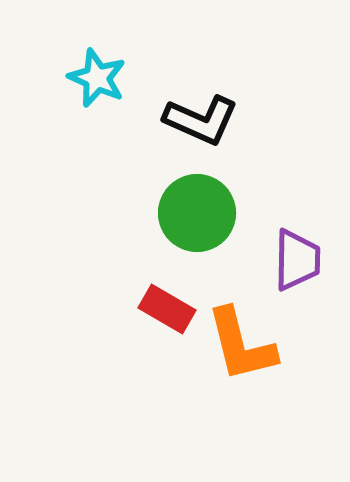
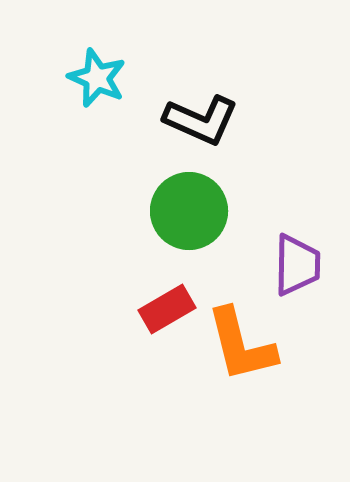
green circle: moved 8 px left, 2 px up
purple trapezoid: moved 5 px down
red rectangle: rotated 60 degrees counterclockwise
